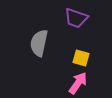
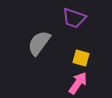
purple trapezoid: moved 2 px left
gray semicircle: rotated 24 degrees clockwise
